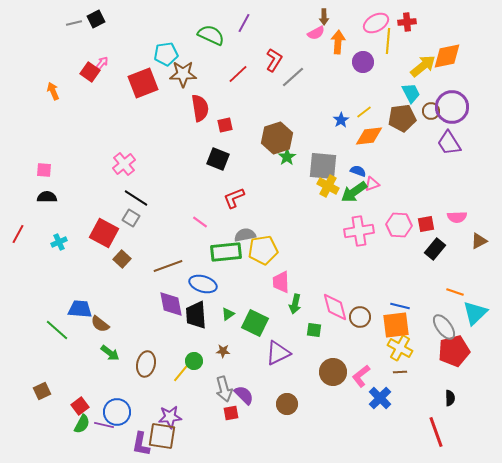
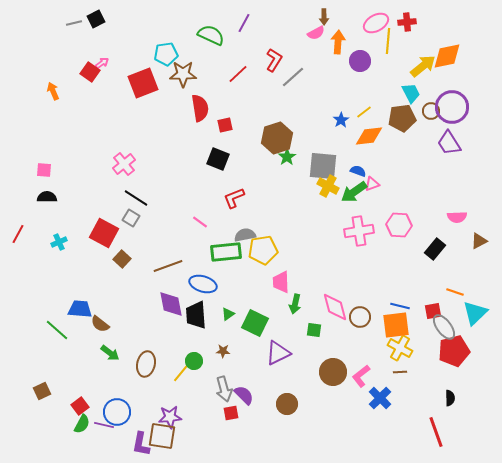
purple circle at (363, 62): moved 3 px left, 1 px up
pink arrow at (102, 63): rotated 16 degrees clockwise
red square at (426, 224): moved 7 px right, 87 px down
